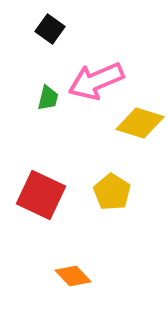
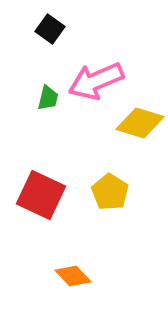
yellow pentagon: moved 2 px left
